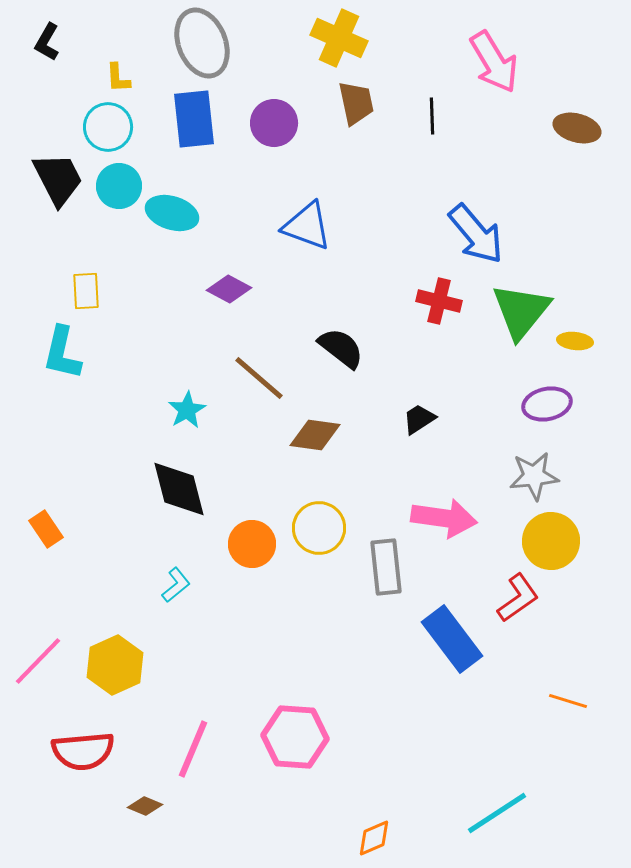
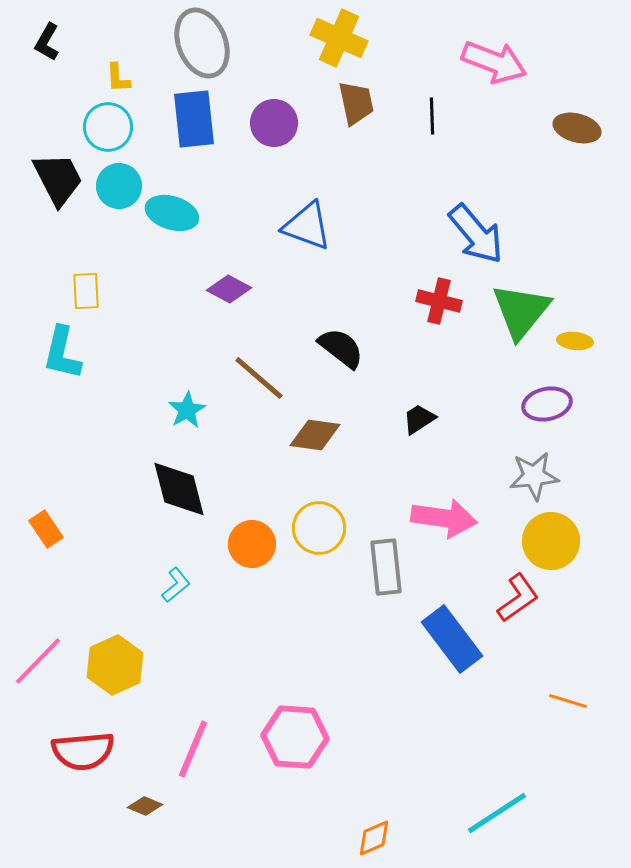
pink arrow at (494, 62): rotated 38 degrees counterclockwise
